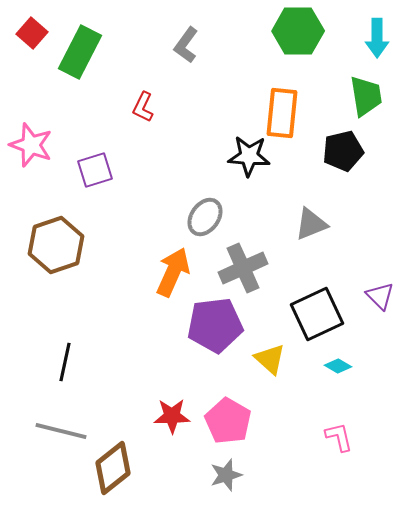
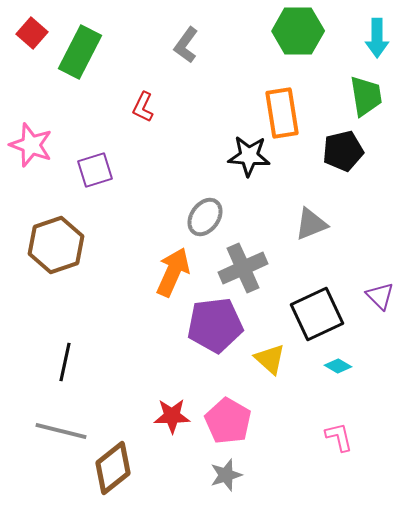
orange rectangle: rotated 15 degrees counterclockwise
